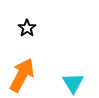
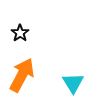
black star: moved 7 px left, 5 px down
